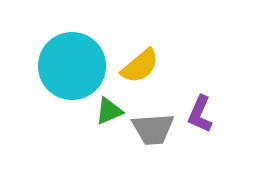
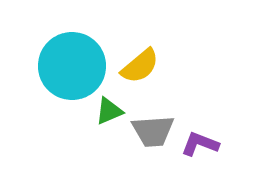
purple L-shape: moved 30 px down; rotated 87 degrees clockwise
gray trapezoid: moved 2 px down
